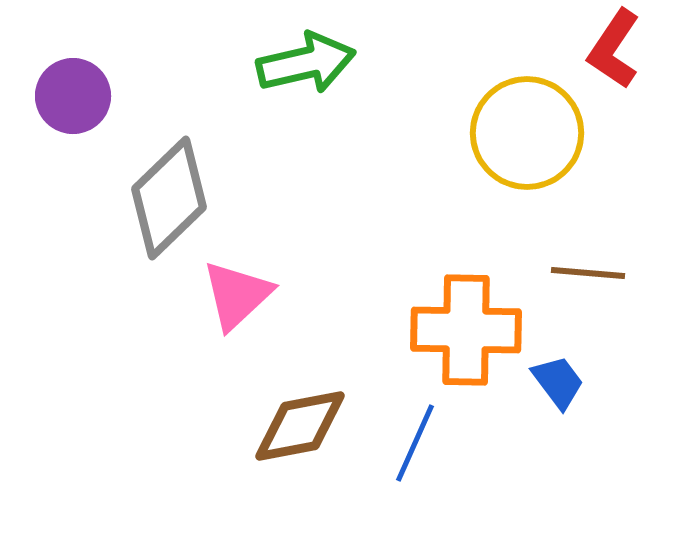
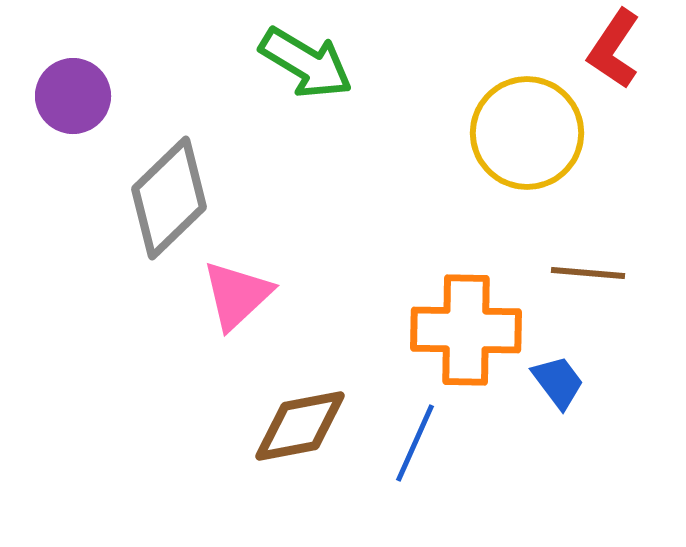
green arrow: rotated 44 degrees clockwise
